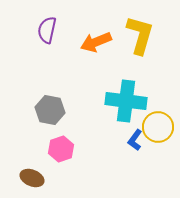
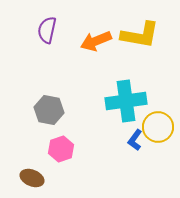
yellow L-shape: rotated 84 degrees clockwise
orange arrow: moved 1 px up
cyan cross: rotated 15 degrees counterclockwise
gray hexagon: moved 1 px left
